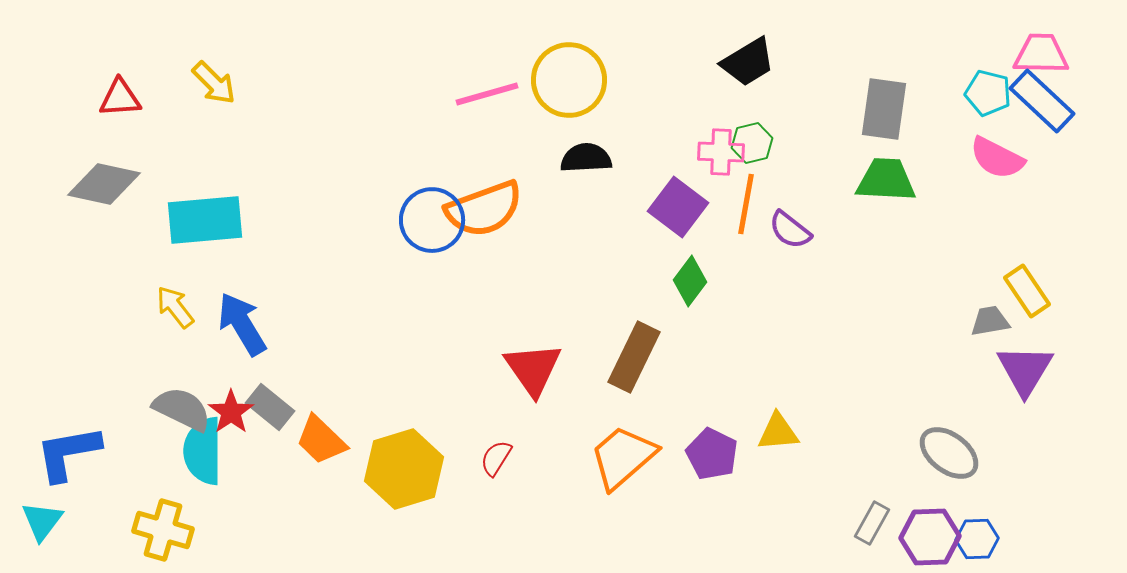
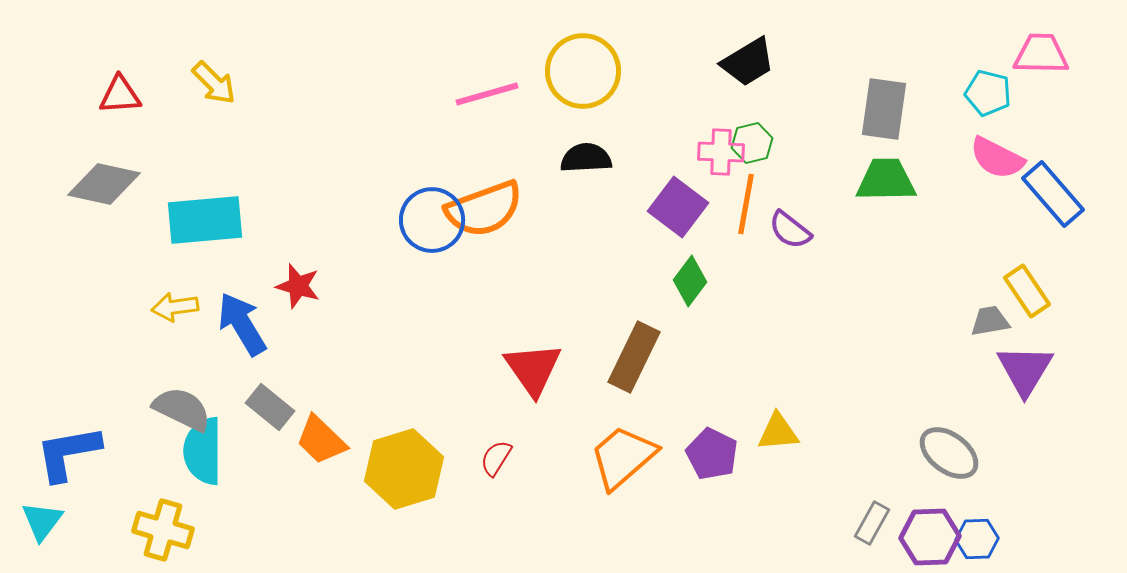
yellow circle at (569, 80): moved 14 px right, 9 px up
red triangle at (120, 98): moved 3 px up
blue rectangle at (1042, 101): moved 11 px right, 93 px down; rotated 6 degrees clockwise
green trapezoid at (886, 180): rotated 4 degrees counterclockwise
yellow arrow at (175, 307): rotated 60 degrees counterclockwise
red star at (231, 412): moved 67 px right, 126 px up; rotated 21 degrees counterclockwise
